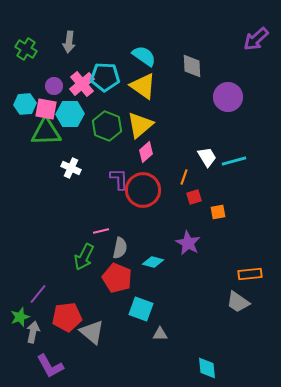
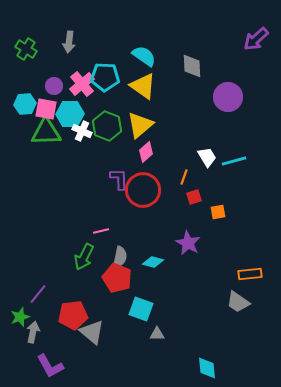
white cross at (71, 168): moved 11 px right, 37 px up
gray semicircle at (120, 248): moved 9 px down
red pentagon at (67, 317): moved 6 px right, 2 px up
gray triangle at (160, 334): moved 3 px left
